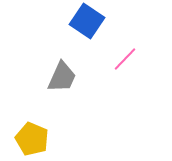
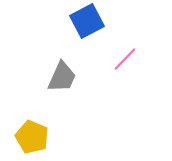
blue square: rotated 28 degrees clockwise
yellow pentagon: moved 2 px up
